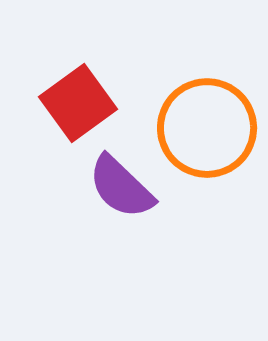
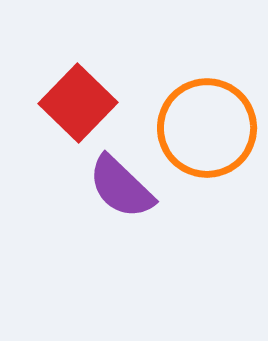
red square: rotated 10 degrees counterclockwise
